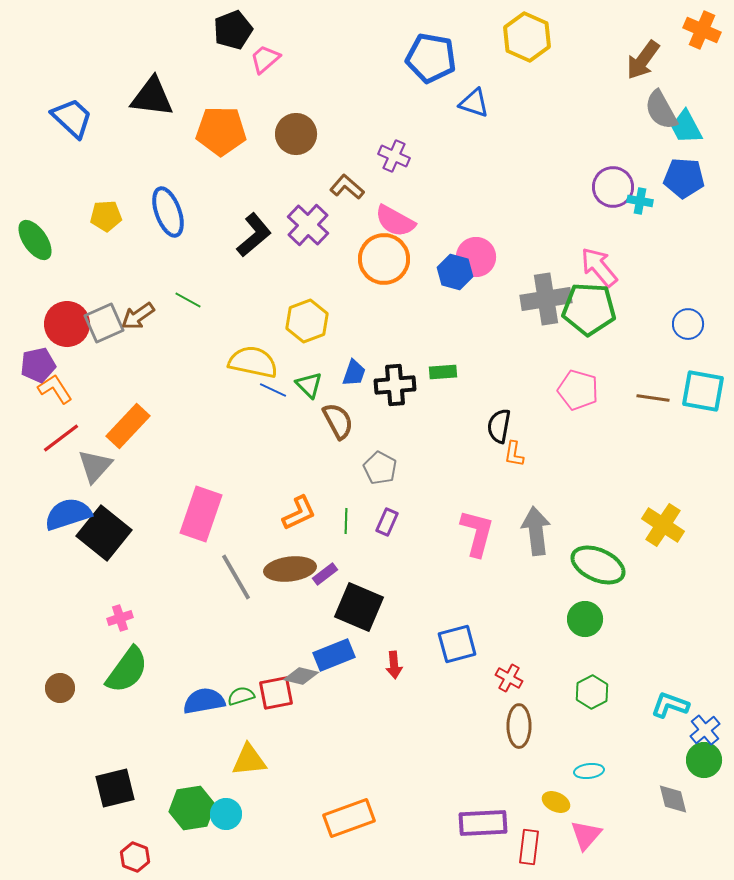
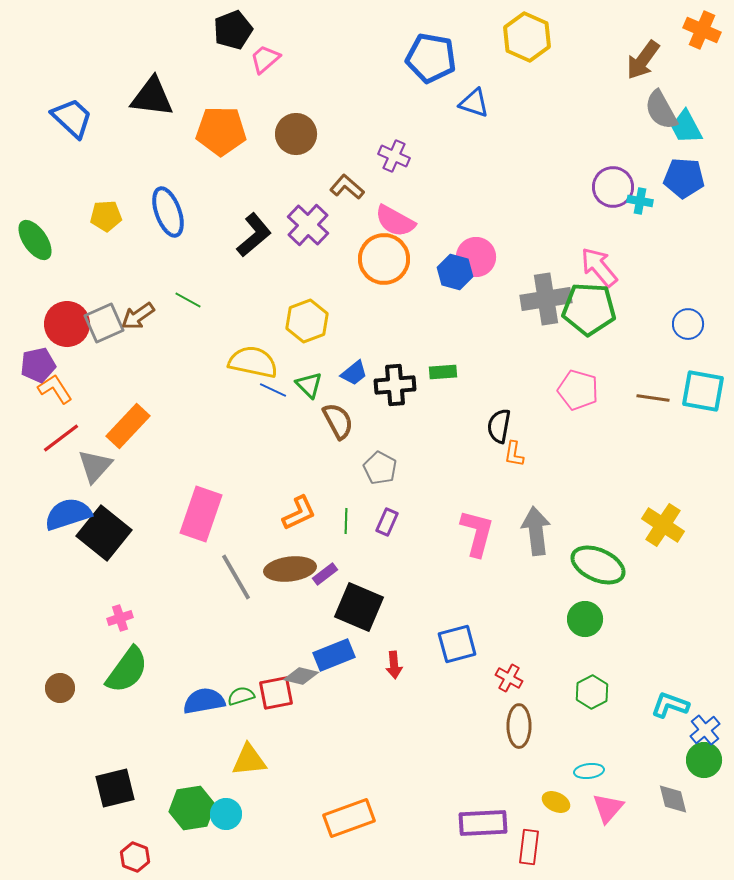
blue trapezoid at (354, 373): rotated 32 degrees clockwise
pink triangle at (586, 835): moved 22 px right, 27 px up
